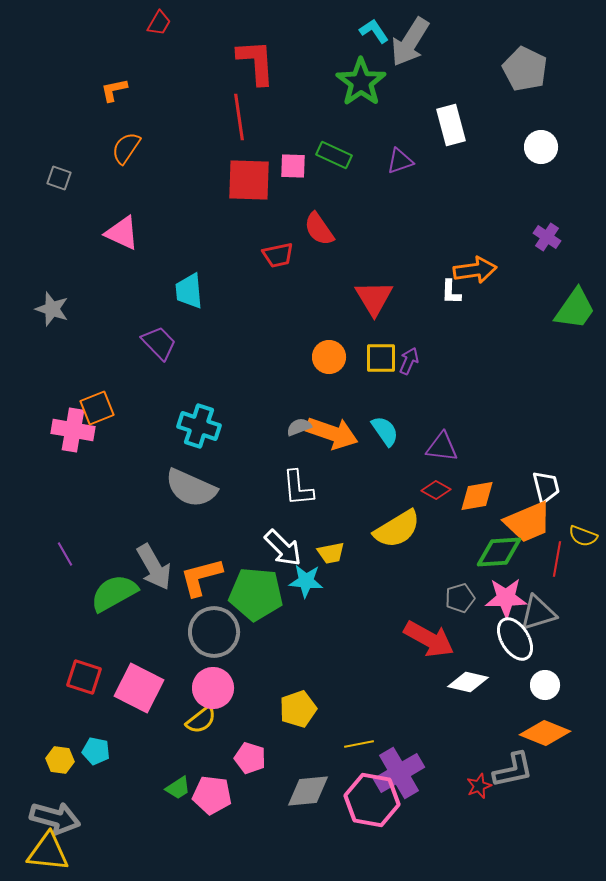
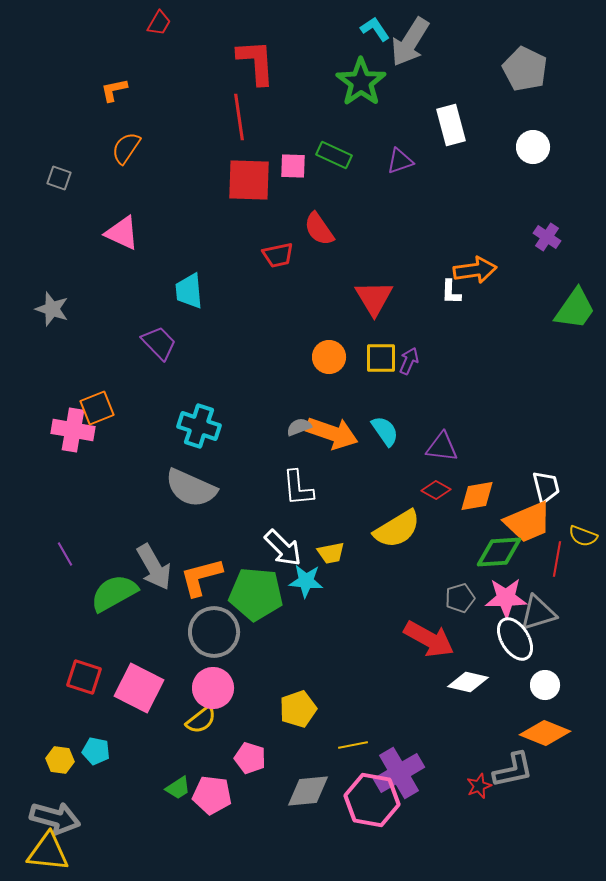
cyan L-shape at (374, 31): moved 1 px right, 2 px up
white circle at (541, 147): moved 8 px left
yellow line at (359, 744): moved 6 px left, 1 px down
